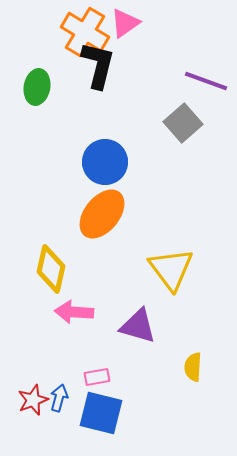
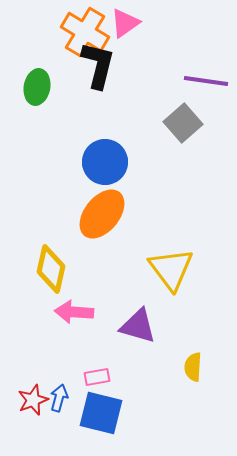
purple line: rotated 12 degrees counterclockwise
